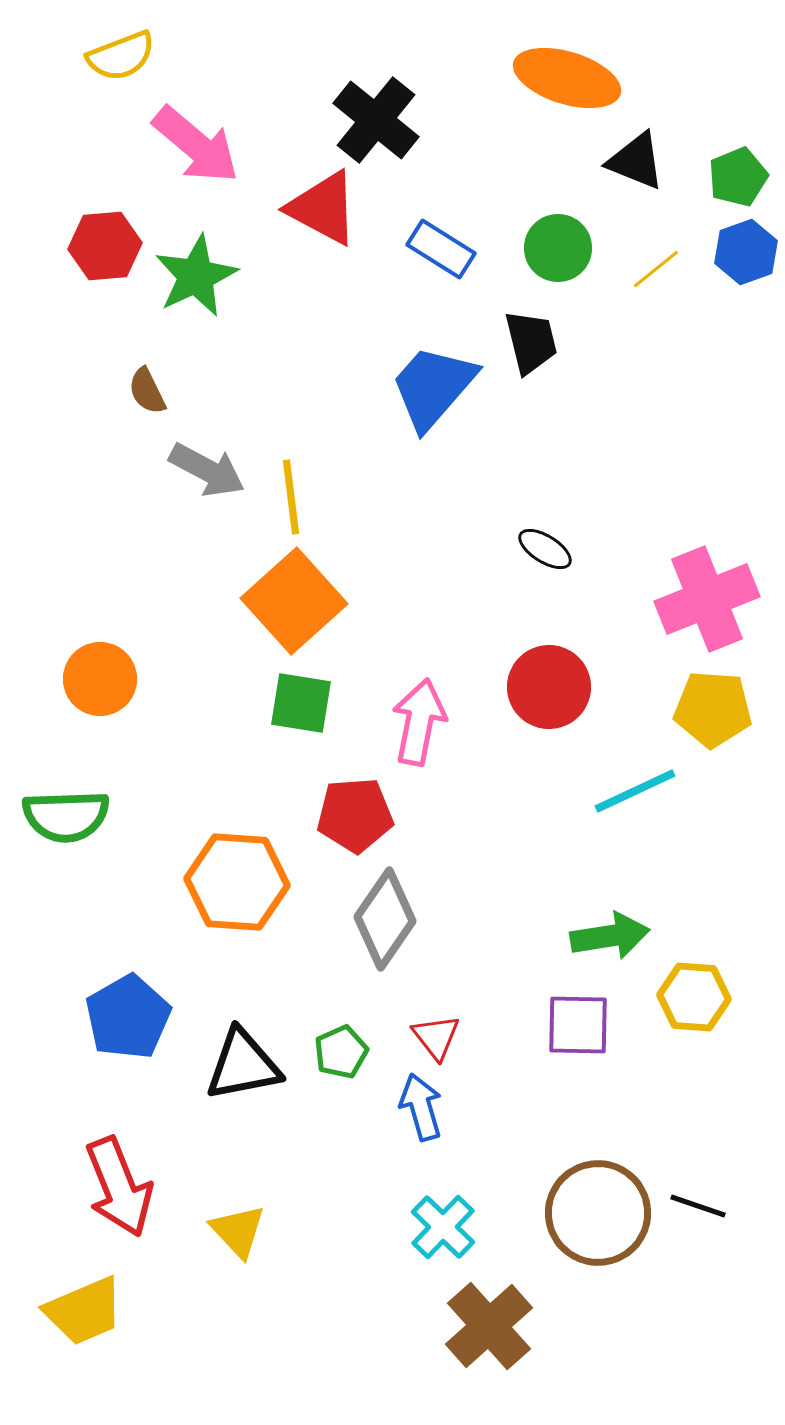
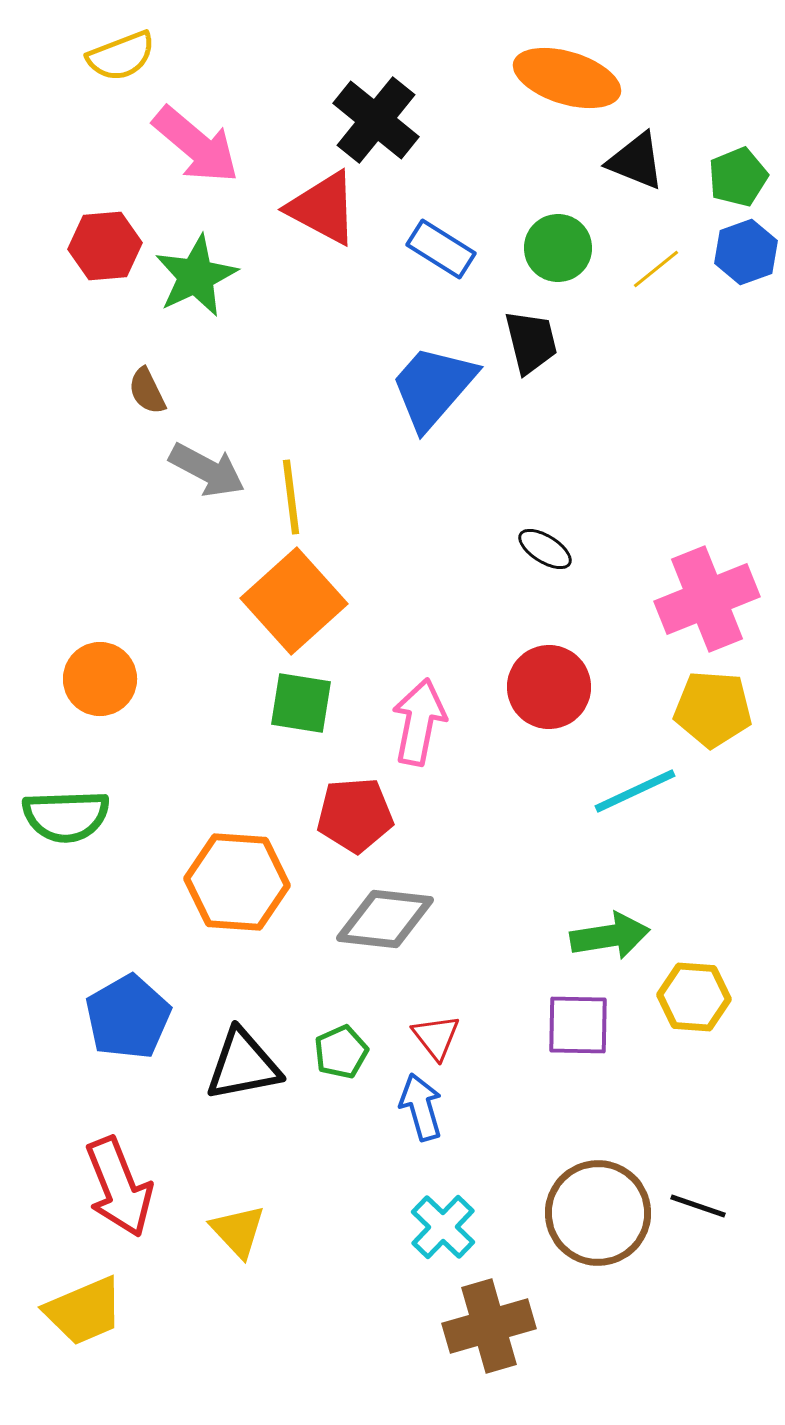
gray diamond at (385, 919): rotated 62 degrees clockwise
brown cross at (489, 1326): rotated 26 degrees clockwise
